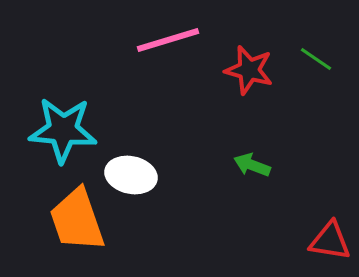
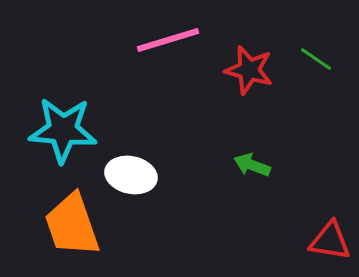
orange trapezoid: moved 5 px left, 5 px down
